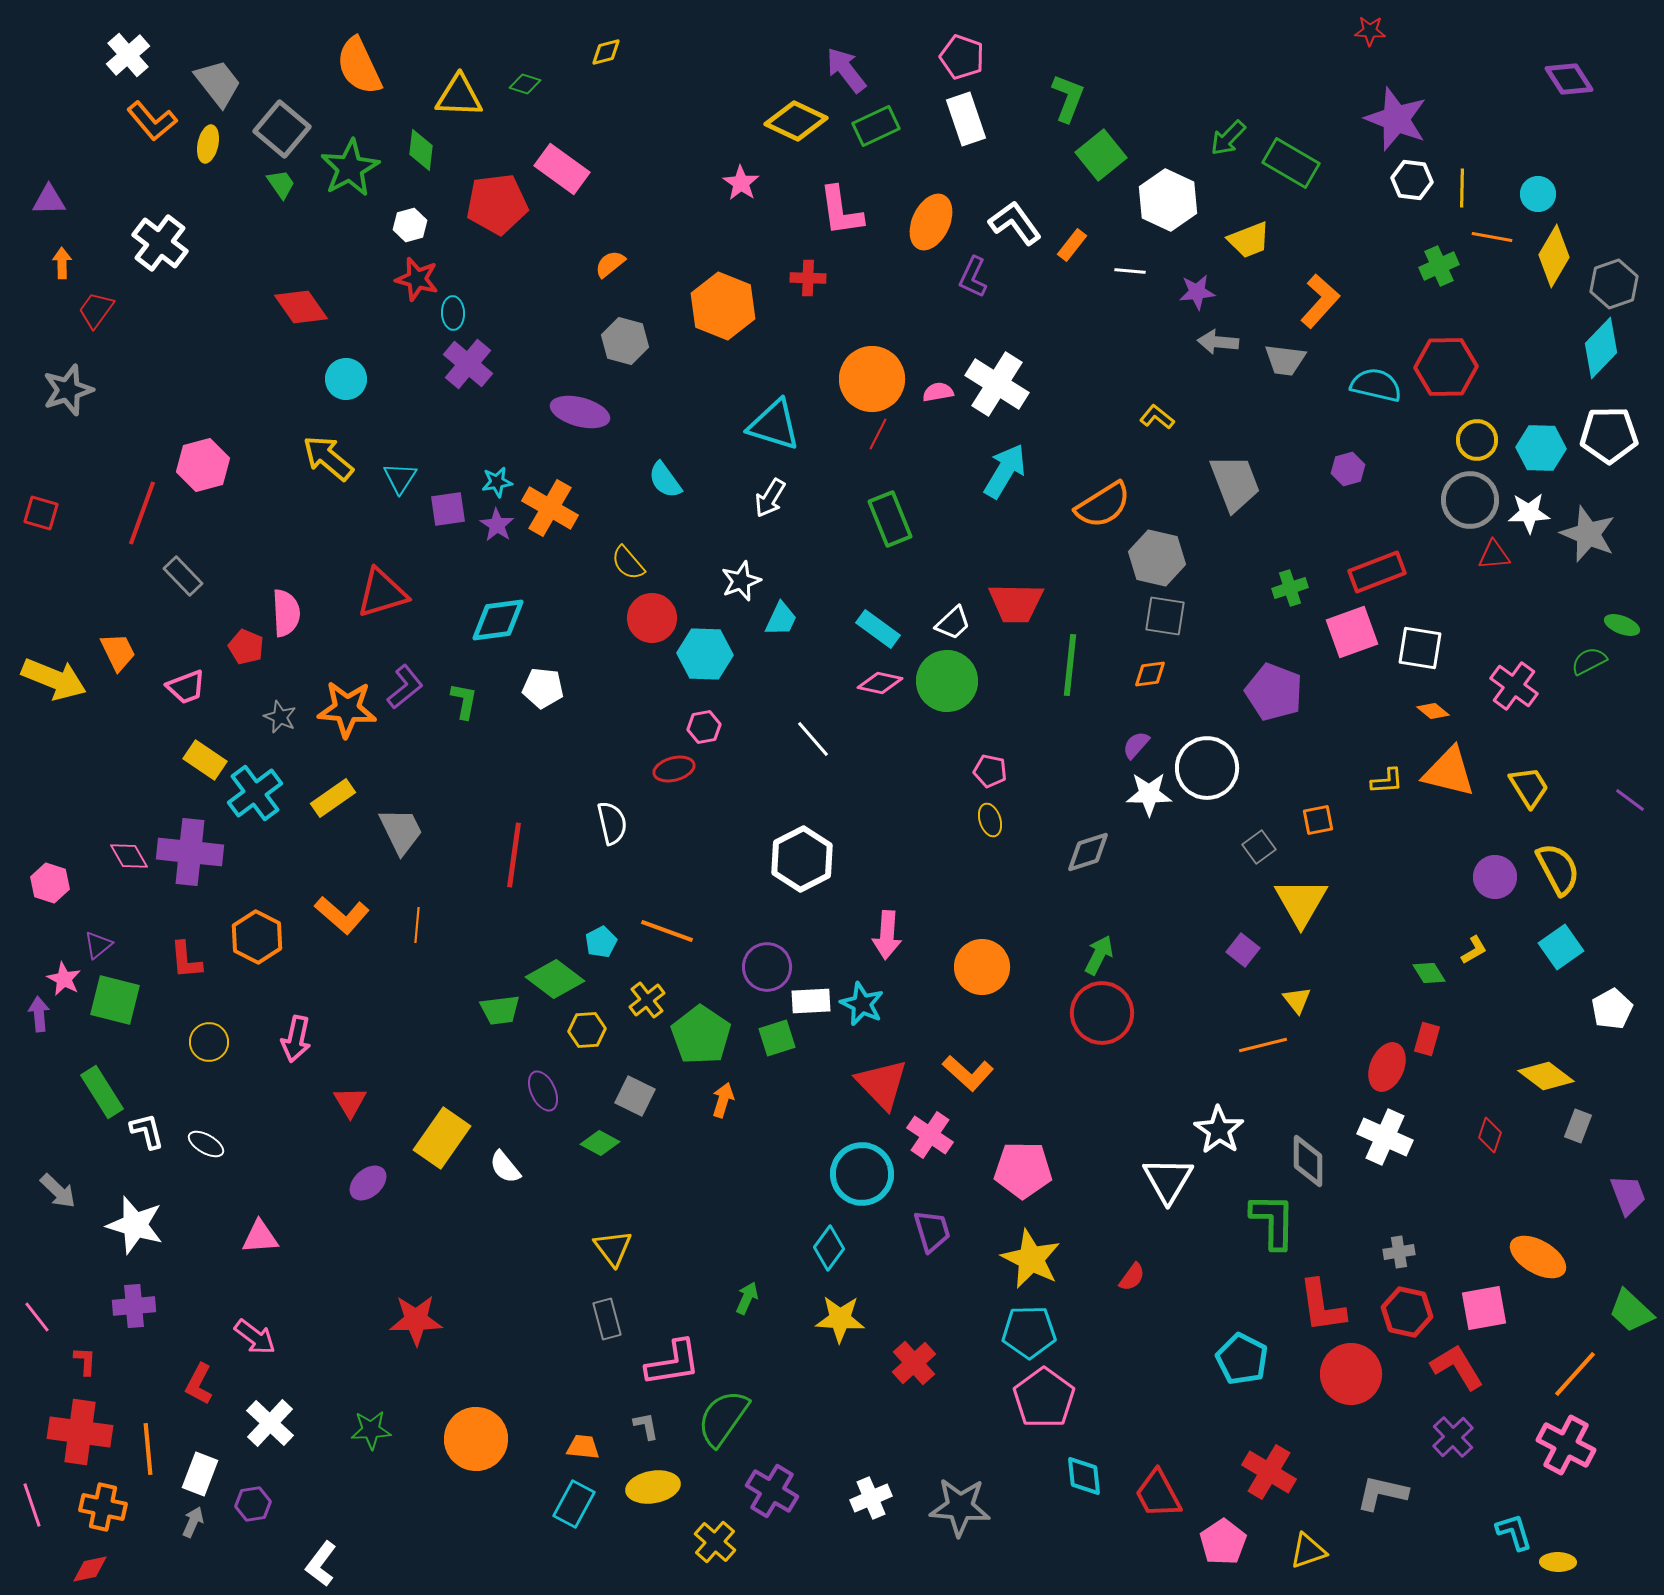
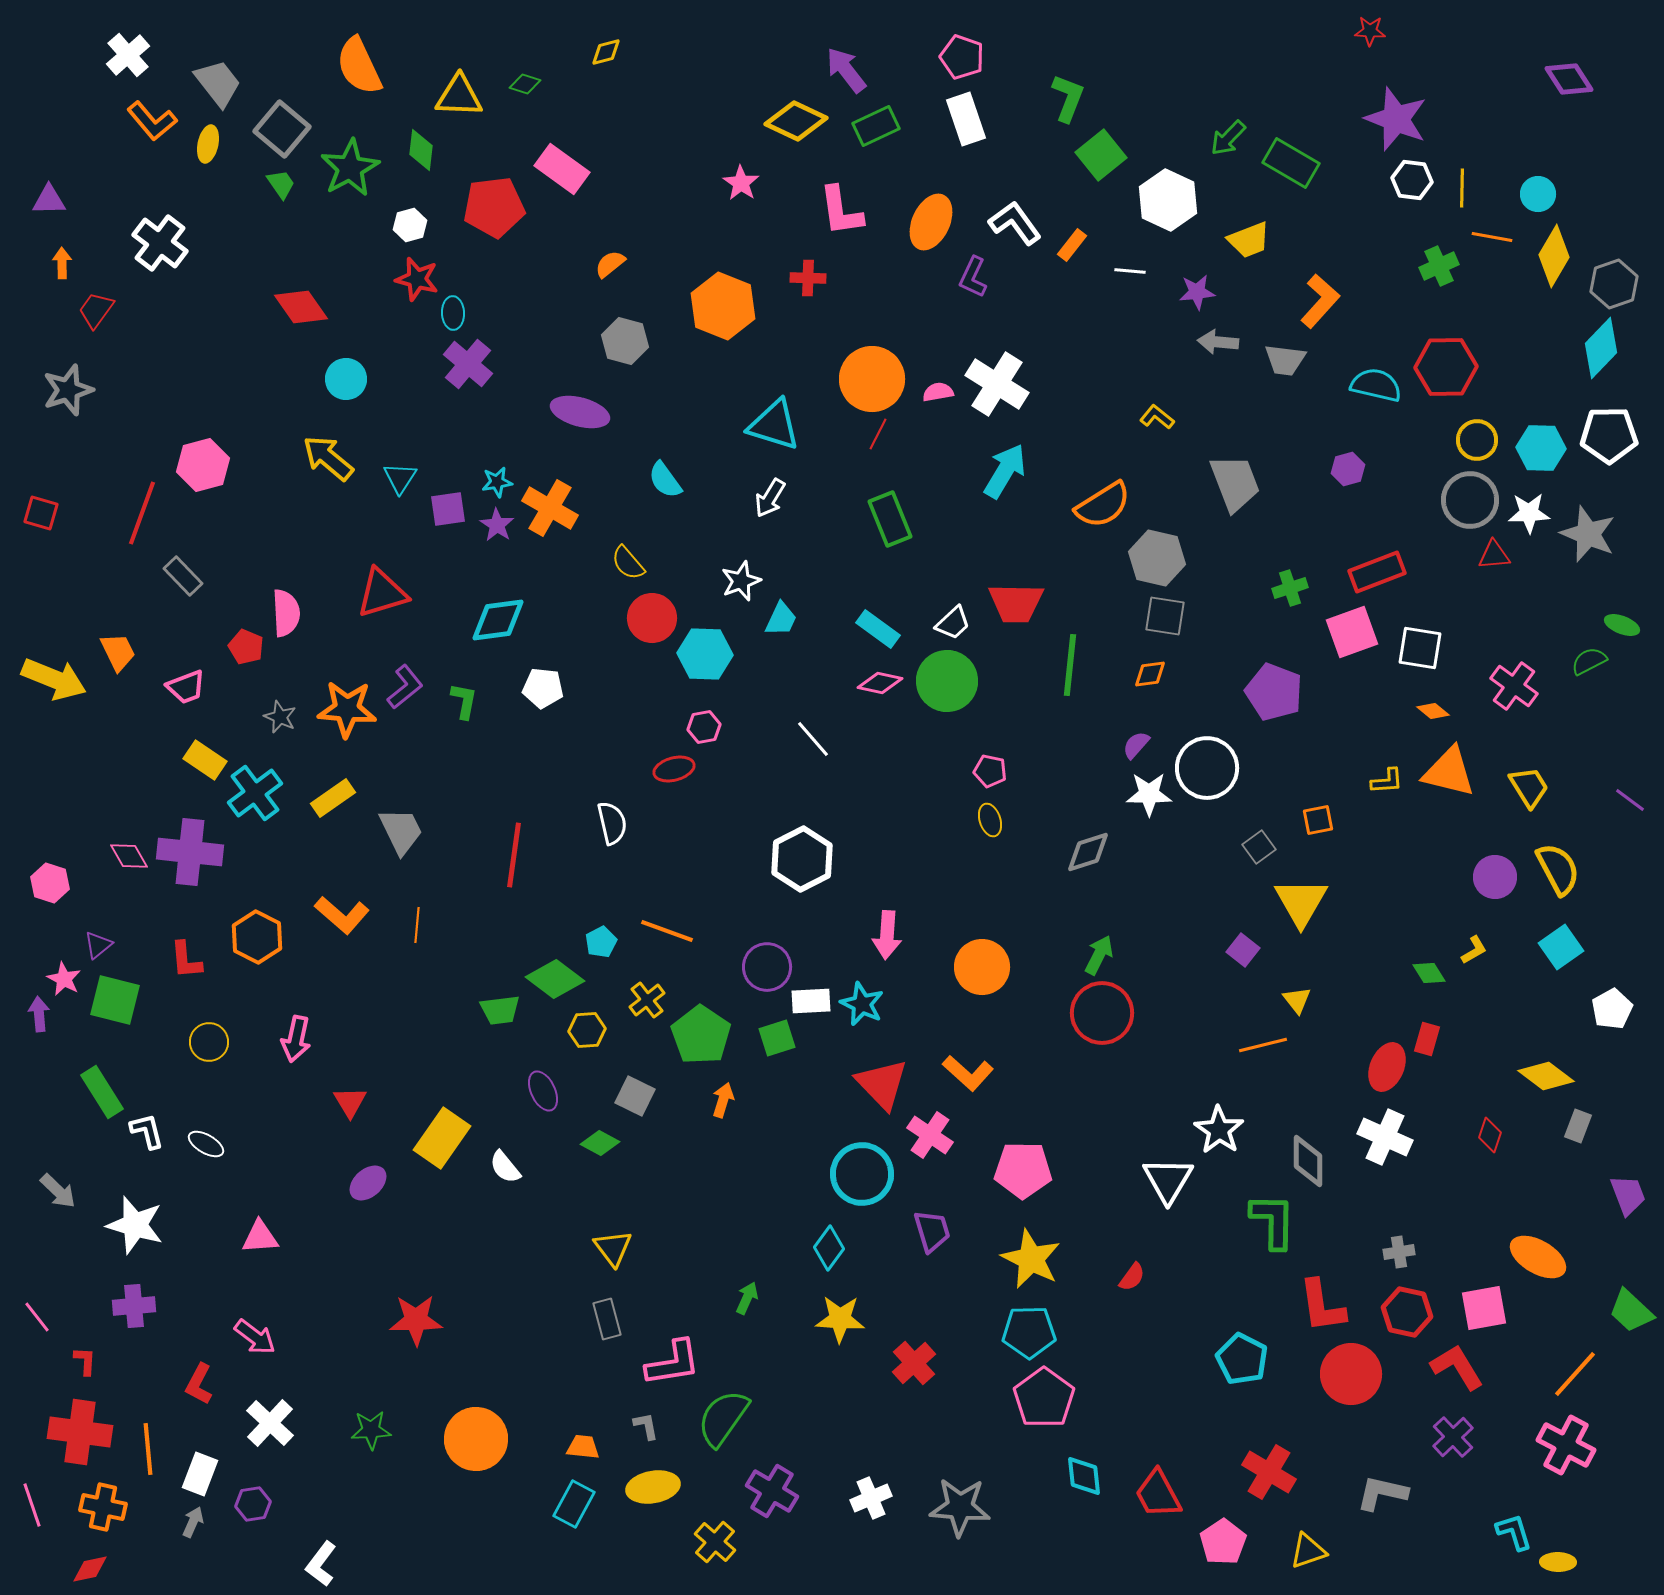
red pentagon at (497, 204): moved 3 px left, 3 px down
